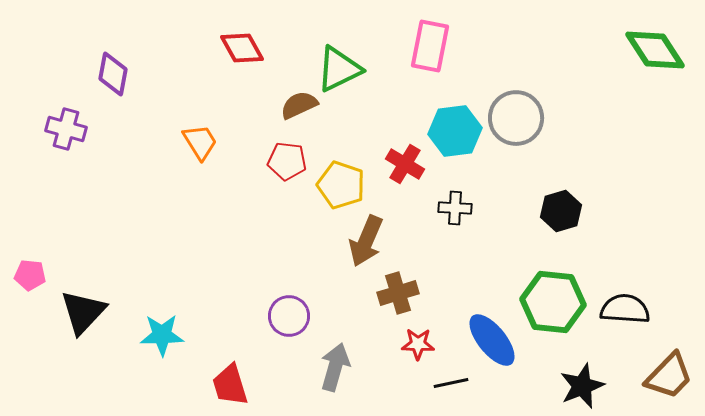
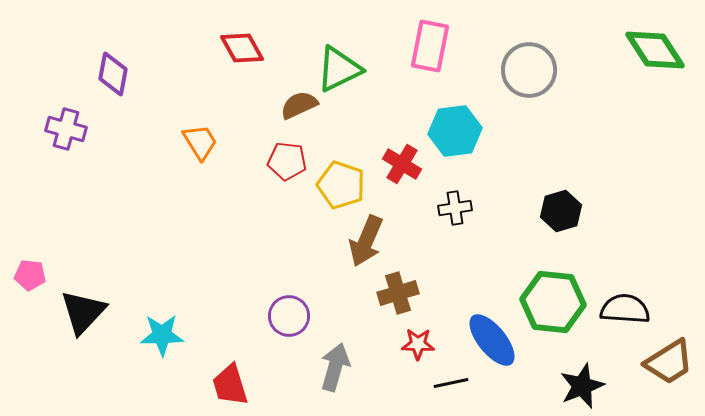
gray circle: moved 13 px right, 48 px up
red cross: moved 3 px left
black cross: rotated 12 degrees counterclockwise
brown trapezoid: moved 14 px up; rotated 14 degrees clockwise
